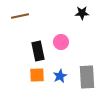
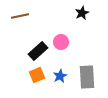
black star: rotated 24 degrees counterclockwise
black rectangle: rotated 60 degrees clockwise
orange square: rotated 21 degrees counterclockwise
